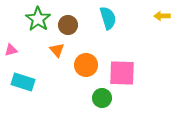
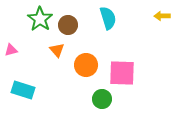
green star: moved 2 px right
cyan rectangle: moved 8 px down
green circle: moved 1 px down
